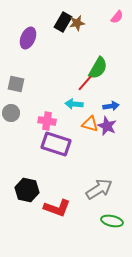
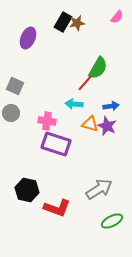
gray square: moved 1 px left, 2 px down; rotated 12 degrees clockwise
green ellipse: rotated 40 degrees counterclockwise
